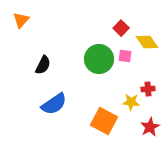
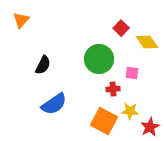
pink square: moved 7 px right, 17 px down
red cross: moved 35 px left
yellow star: moved 1 px left, 9 px down
